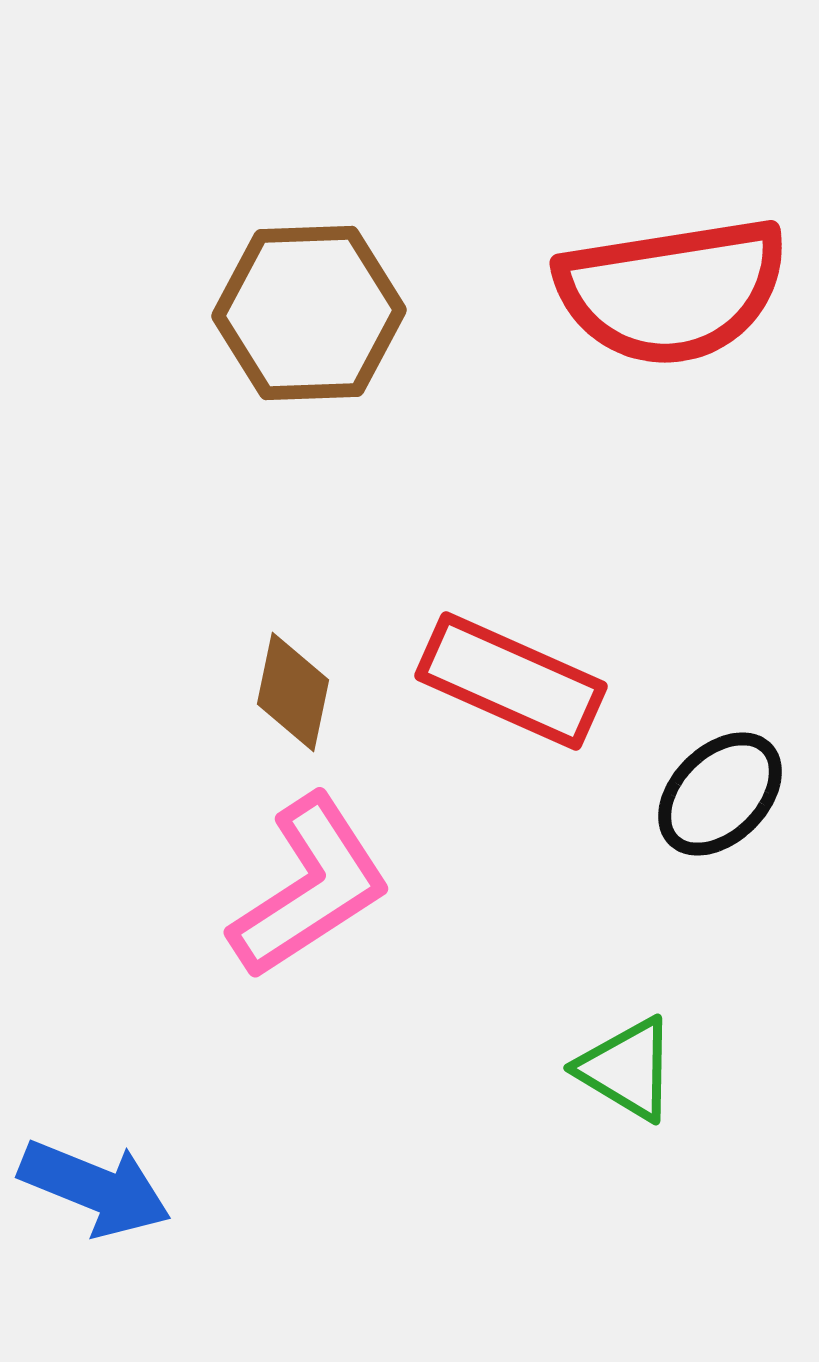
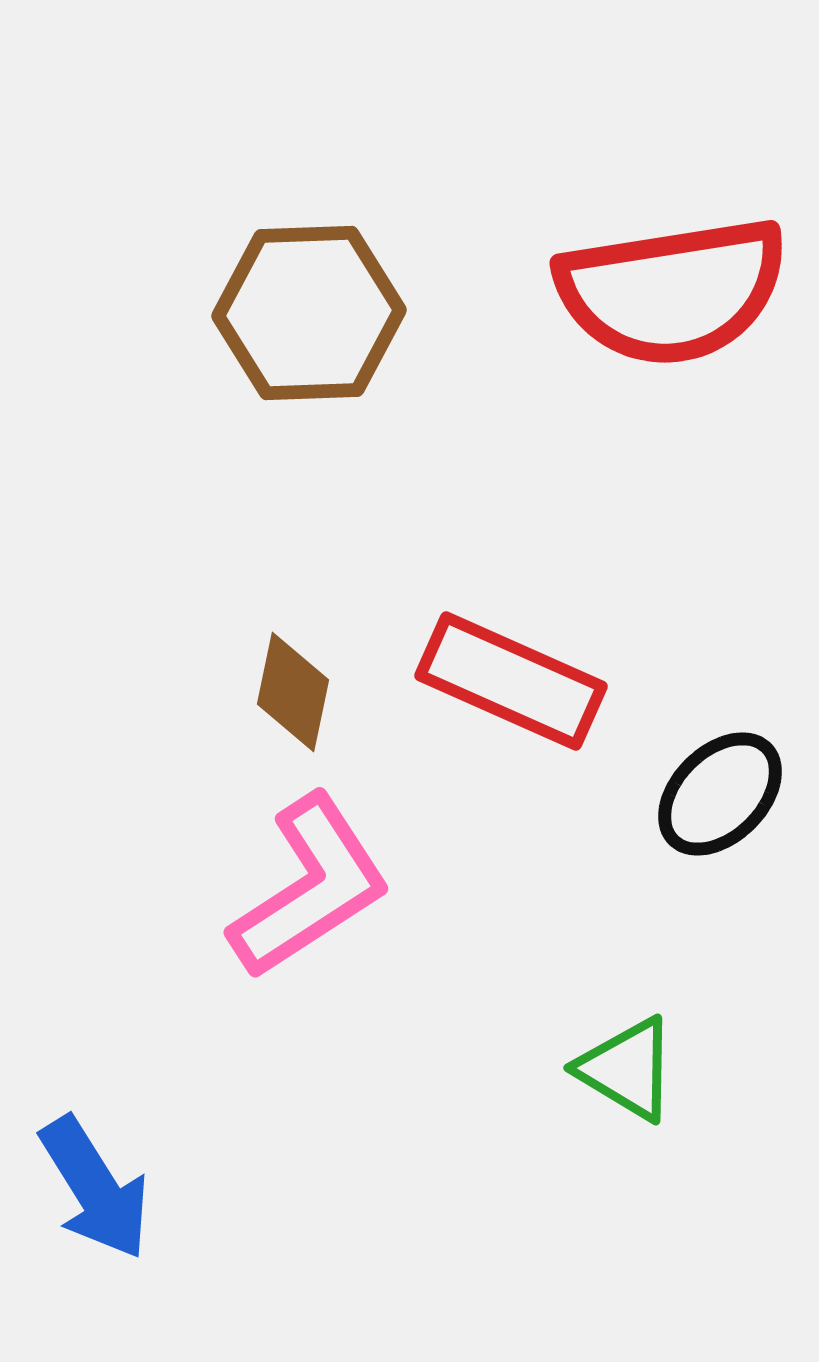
blue arrow: rotated 36 degrees clockwise
